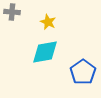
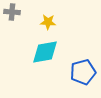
yellow star: rotated 21 degrees counterclockwise
blue pentagon: rotated 20 degrees clockwise
